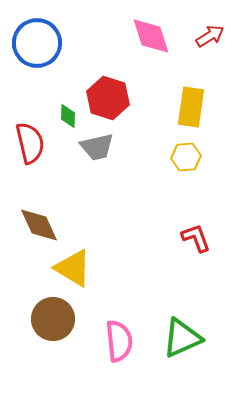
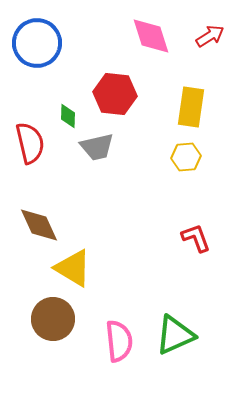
red hexagon: moved 7 px right, 4 px up; rotated 12 degrees counterclockwise
green triangle: moved 7 px left, 3 px up
